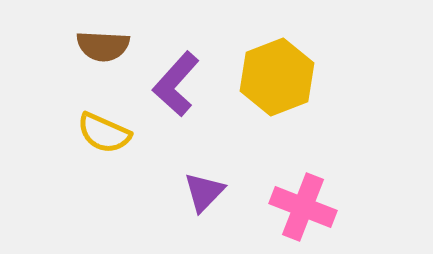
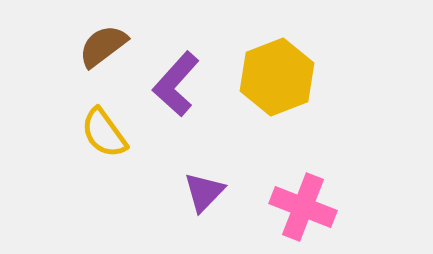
brown semicircle: rotated 140 degrees clockwise
yellow semicircle: rotated 30 degrees clockwise
